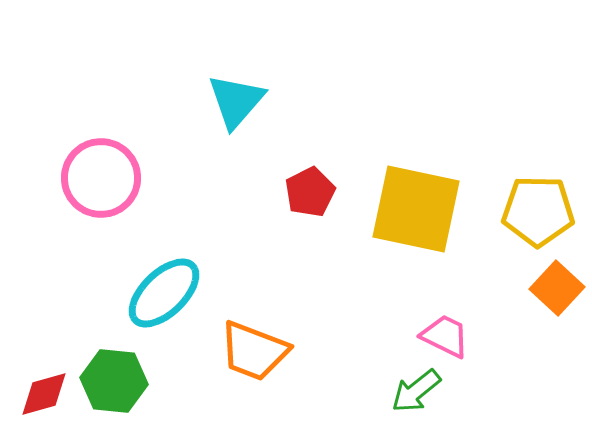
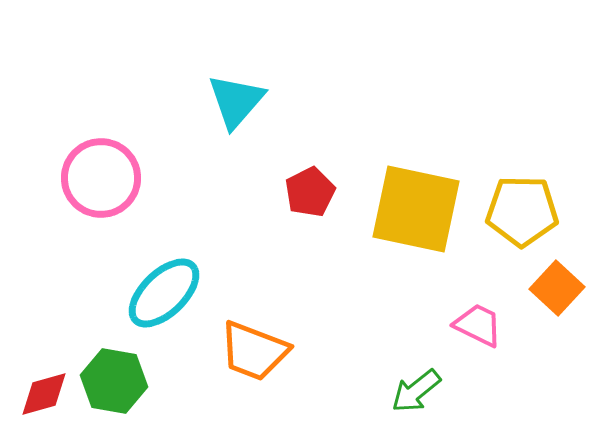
yellow pentagon: moved 16 px left
pink trapezoid: moved 33 px right, 11 px up
green hexagon: rotated 4 degrees clockwise
